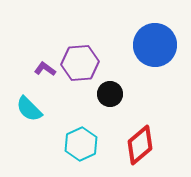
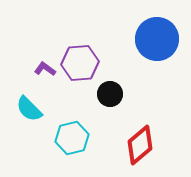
blue circle: moved 2 px right, 6 px up
cyan hexagon: moved 9 px left, 6 px up; rotated 12 degrees clockwise
